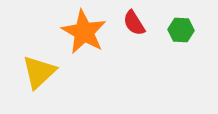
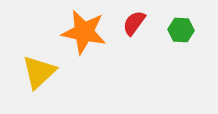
red semicircle: rotated 68 degrees clockwise
orange star: rotated 18 degrees counterclockwise
